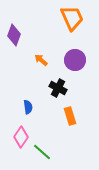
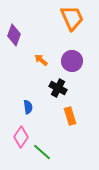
purple circle: moved 3 px left, 1 px down
